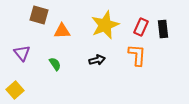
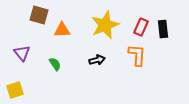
orange triangle: moved 1 px up
yellow square: rotated 24 degrees clockwise
